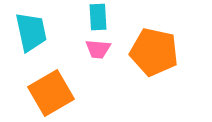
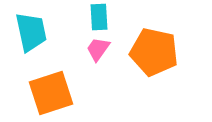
cyan rectangle: moved 1 px right
pink trapezoid: rotated 120 degrees clockwise
orange square: rotated 12 degrees clockwise
